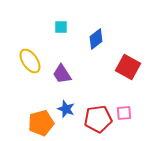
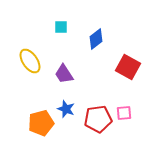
purple trapezoid: moved 2 px right
